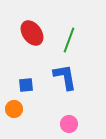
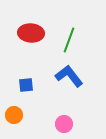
red ellipse: moved 1 px left; rotated 50 degrees counterclockwise
blue L-shape: moved 4 px right, 1 px up; rotated 28 degrees counterclockwise
orange circle: moved 6 px down
pink circle: moved 5 px left
